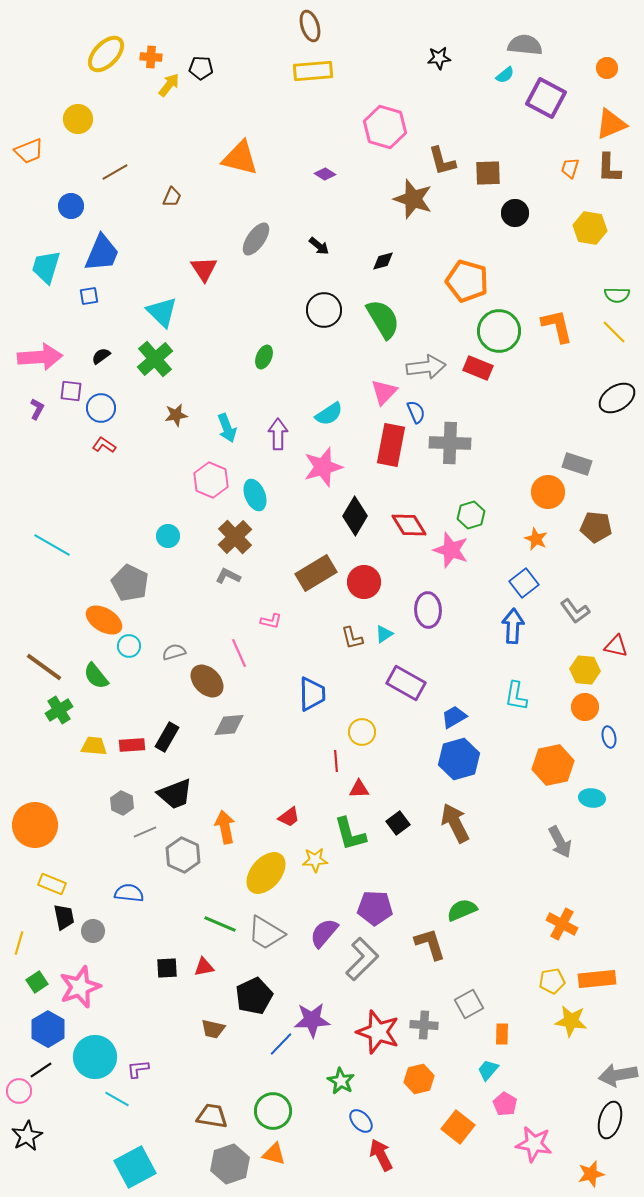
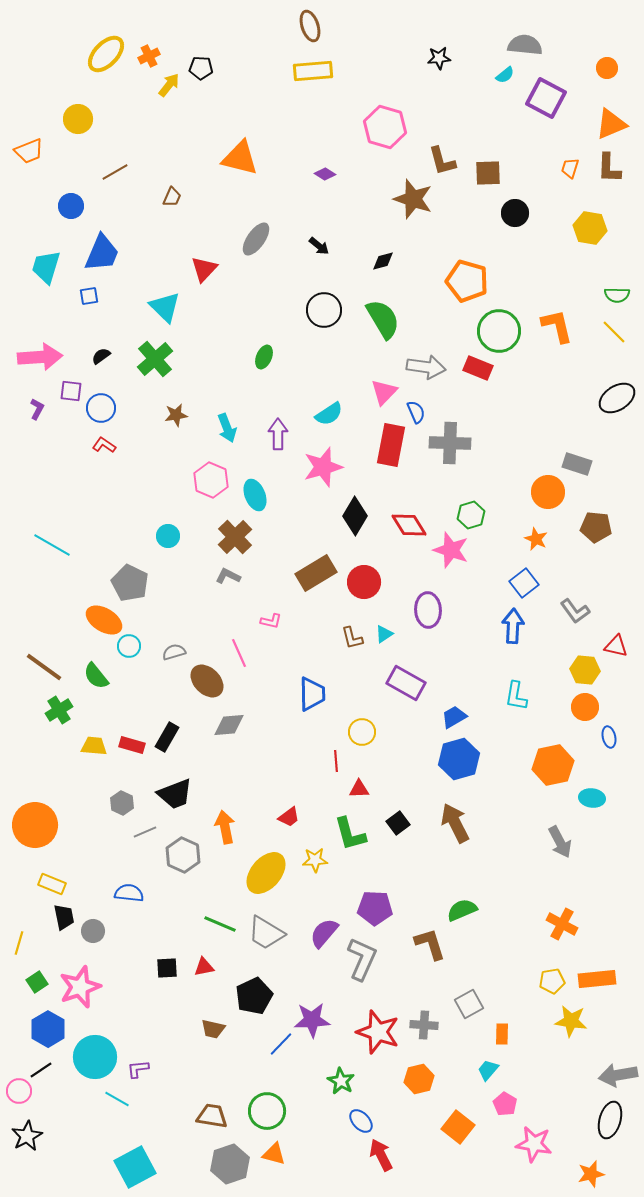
orange cross at (151, 57): moved 2 px left, 1 px up; rotated 30 degrees counterclockwise
red triangle at (204, 269): rotated 16 degrees clockwise
cyan triangle at (162, 312): moved 3 px right, 5 px up
gray arrow at (426, 367): rotated 15 degrees clockwise
red rectangle at (132, 745): rotated 20 degrees clockwise
gray L-shape at (362, 959): rotated 21 degrees counterclockwise
green circle at (273, 1111): moved 6 px left
